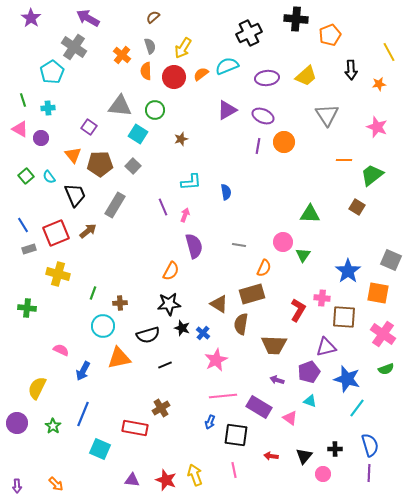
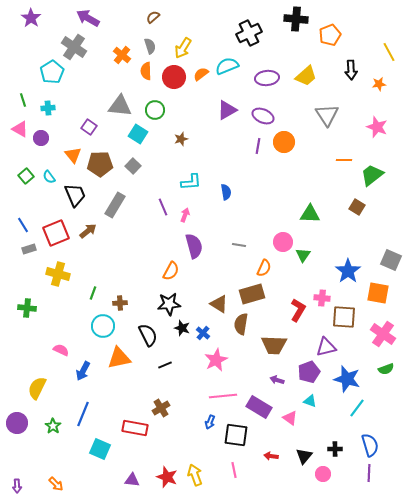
black semicircle at (148, 335): rotated 100 degrees counterclockwise
red star at (166, 480): moved 1 px right, 3 px up
